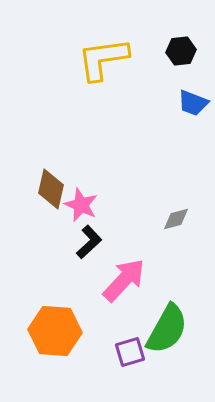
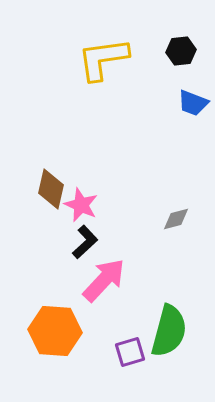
black L-shape: moved 4 px left
pink arrow: moved 20 px left
green semicircle: moved 2 px right, 2 px down; rotated 14 degrees counterclockwise
